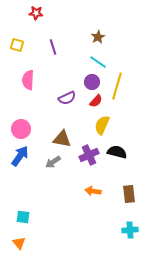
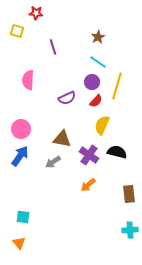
yellow square: moved 14 px up
purple cross: rotated 30 degrees counterclockwise
orange arrow: moved 5 px left, 6 px up; rotated 49 degrees counterclockwise
